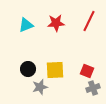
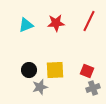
black circle: moved 1 px right, 1 px down
